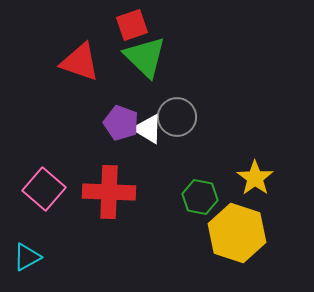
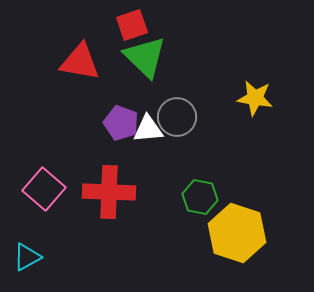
red triangle: rotated 9 degrees counterclockwise
white triangle: rotated 36 degrees counterclockwise
yellow star: moved 80 px up; rotated 27 degrees counterclockwise
